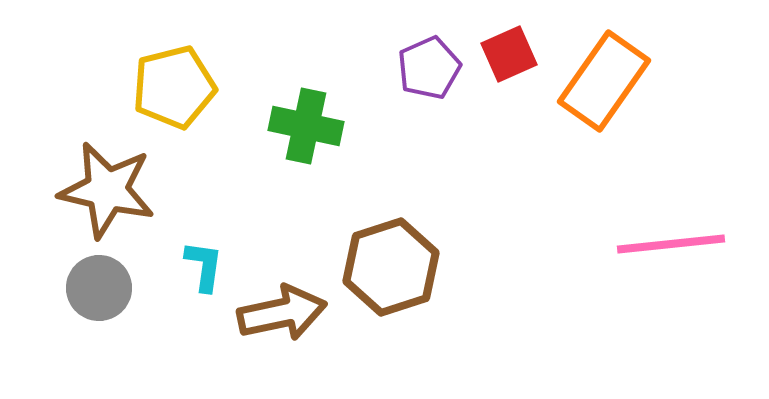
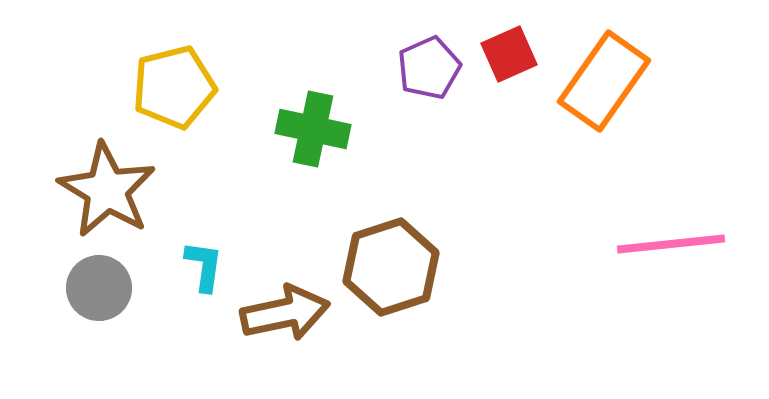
green cross: moved 7 px right, 3 px down
brown star: rotated 18 degrees clockwise
brown arrow: moved 3 px right
